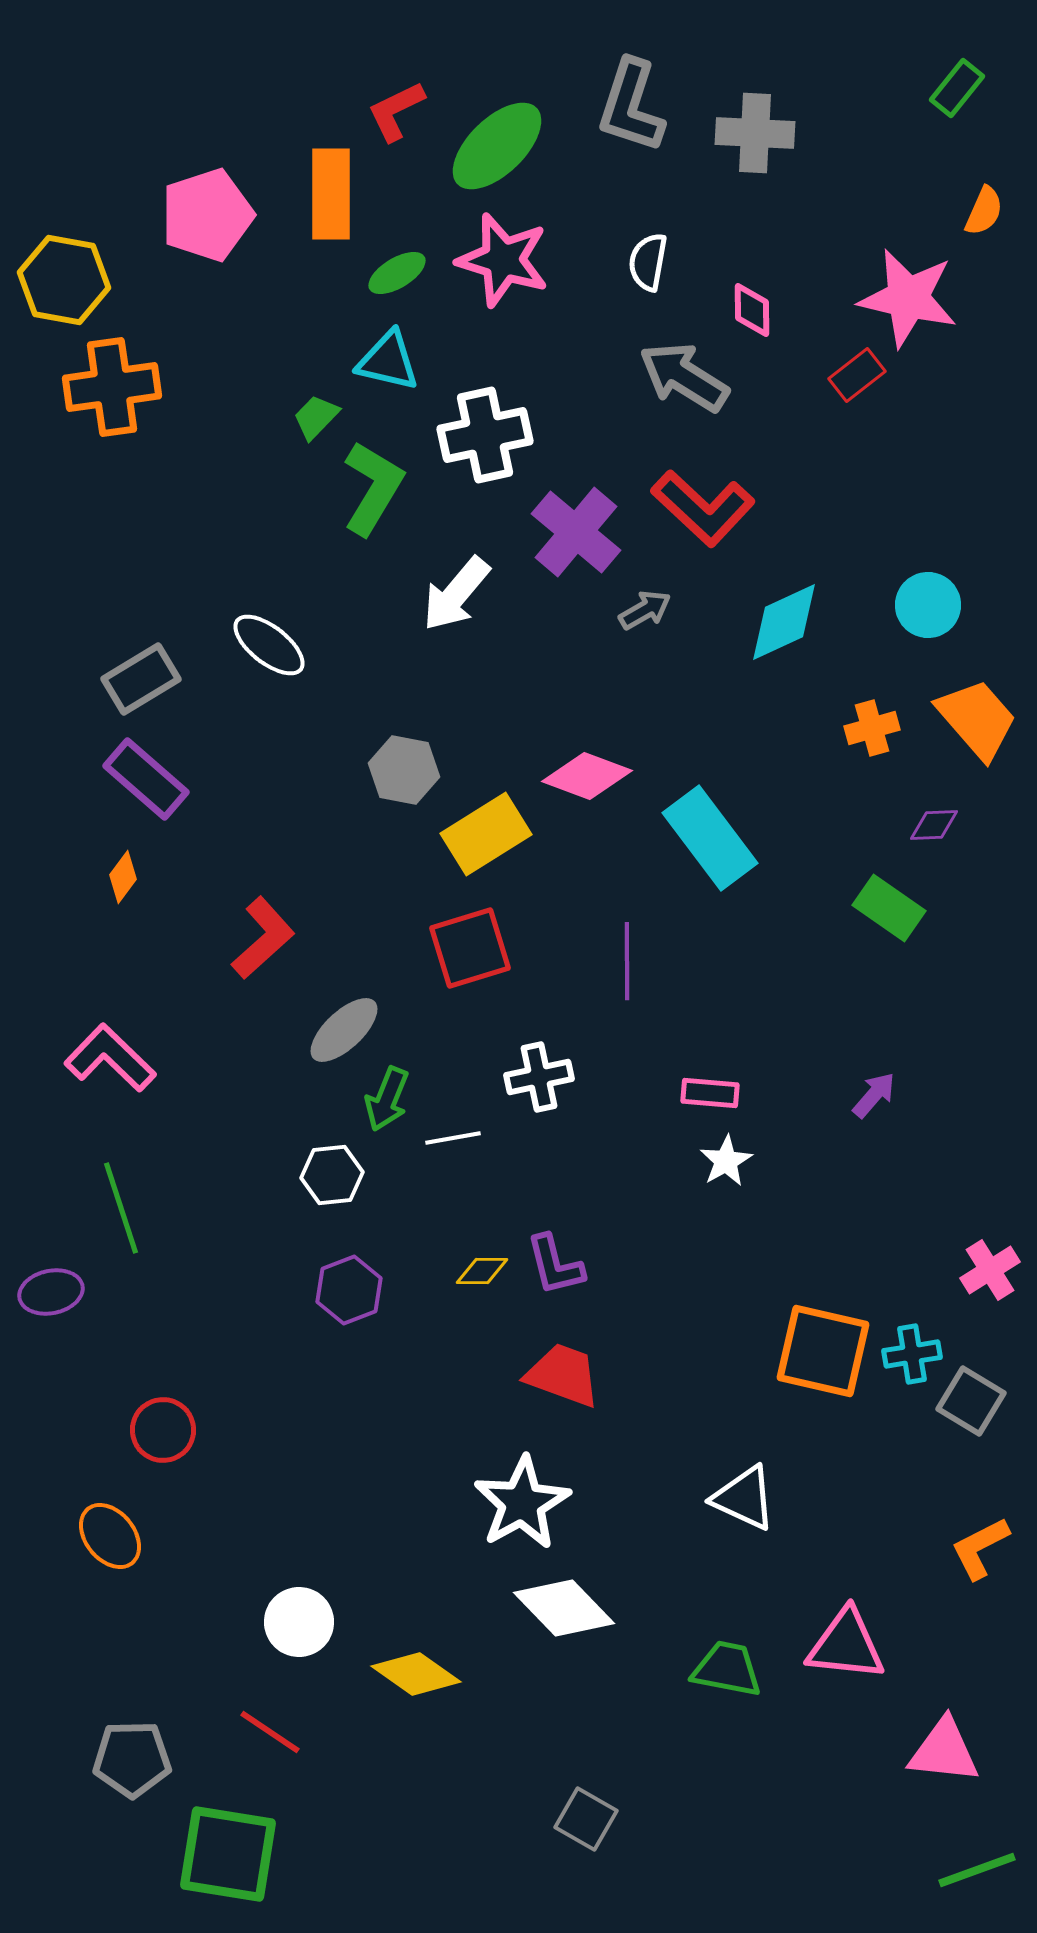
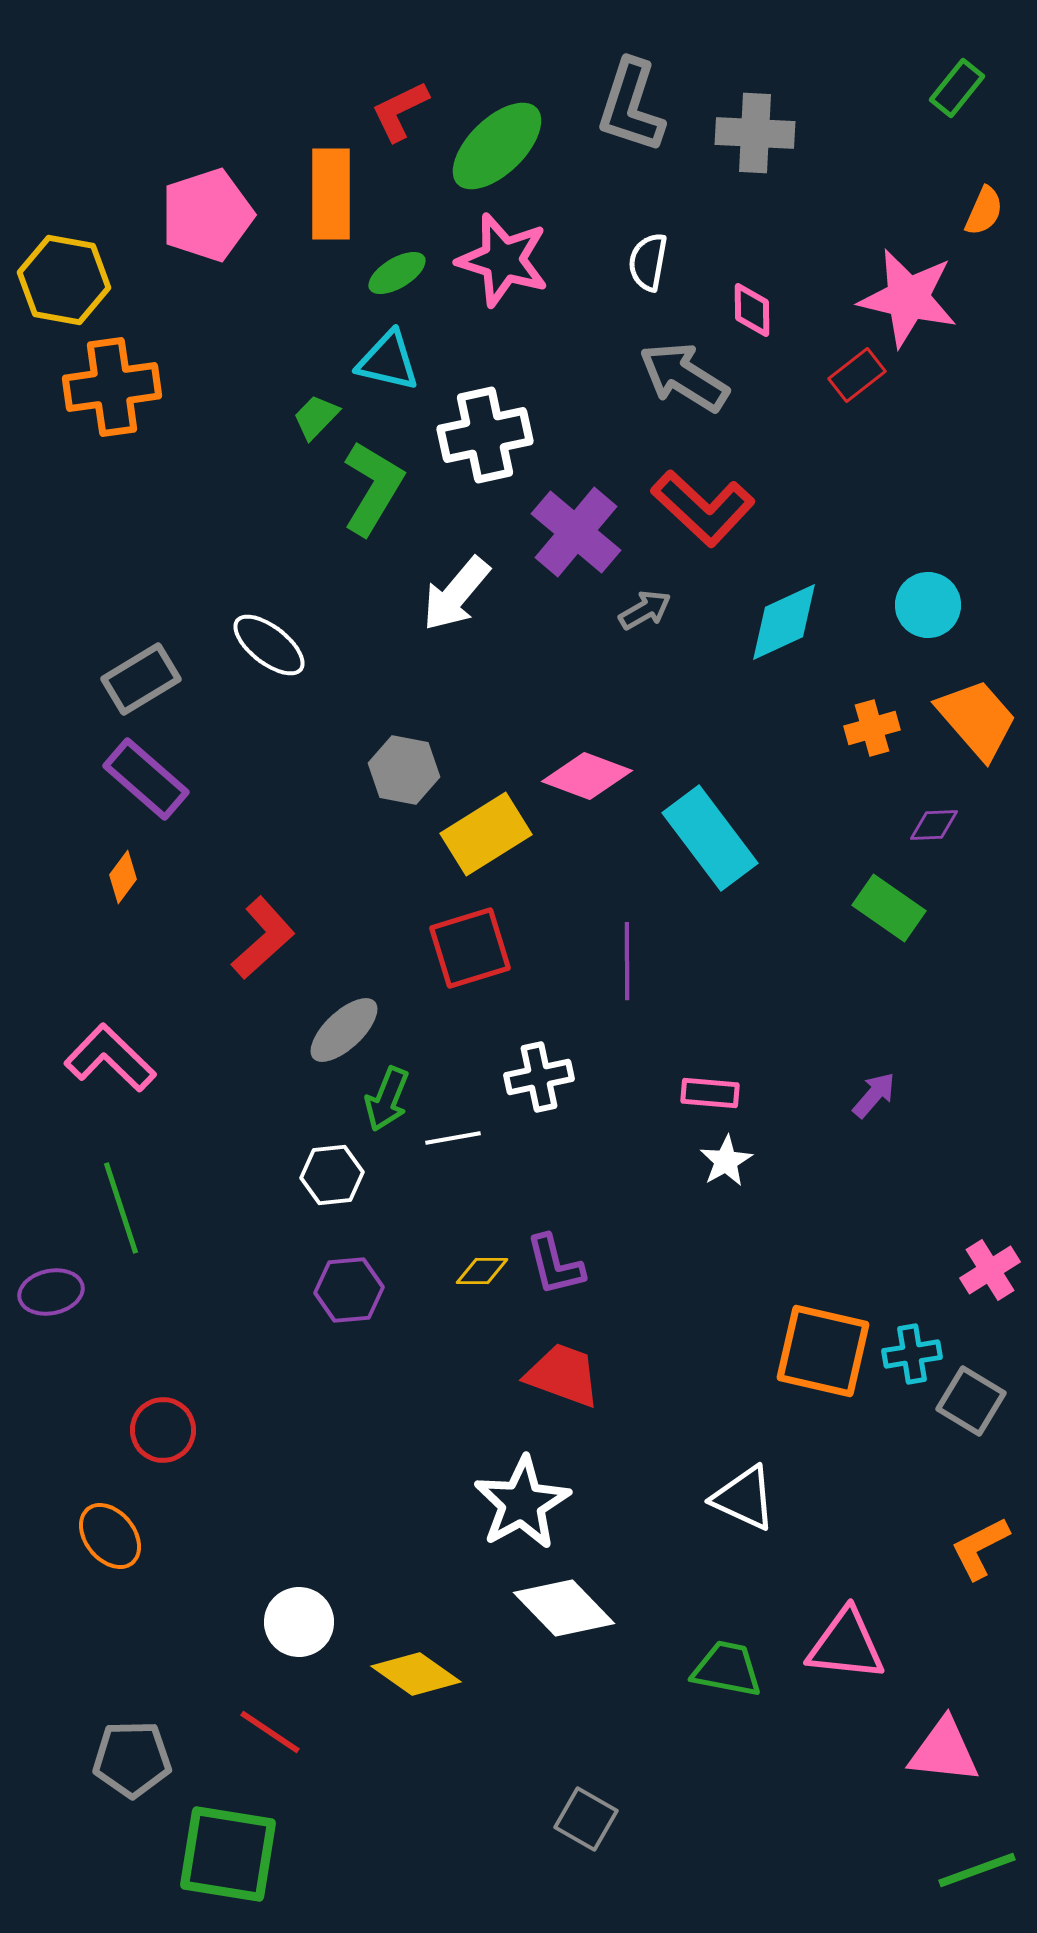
red L-shape at (396, 111): moved 4 px right
purple hexagon at (349, 1290): rotated 16 degrees clockwise
